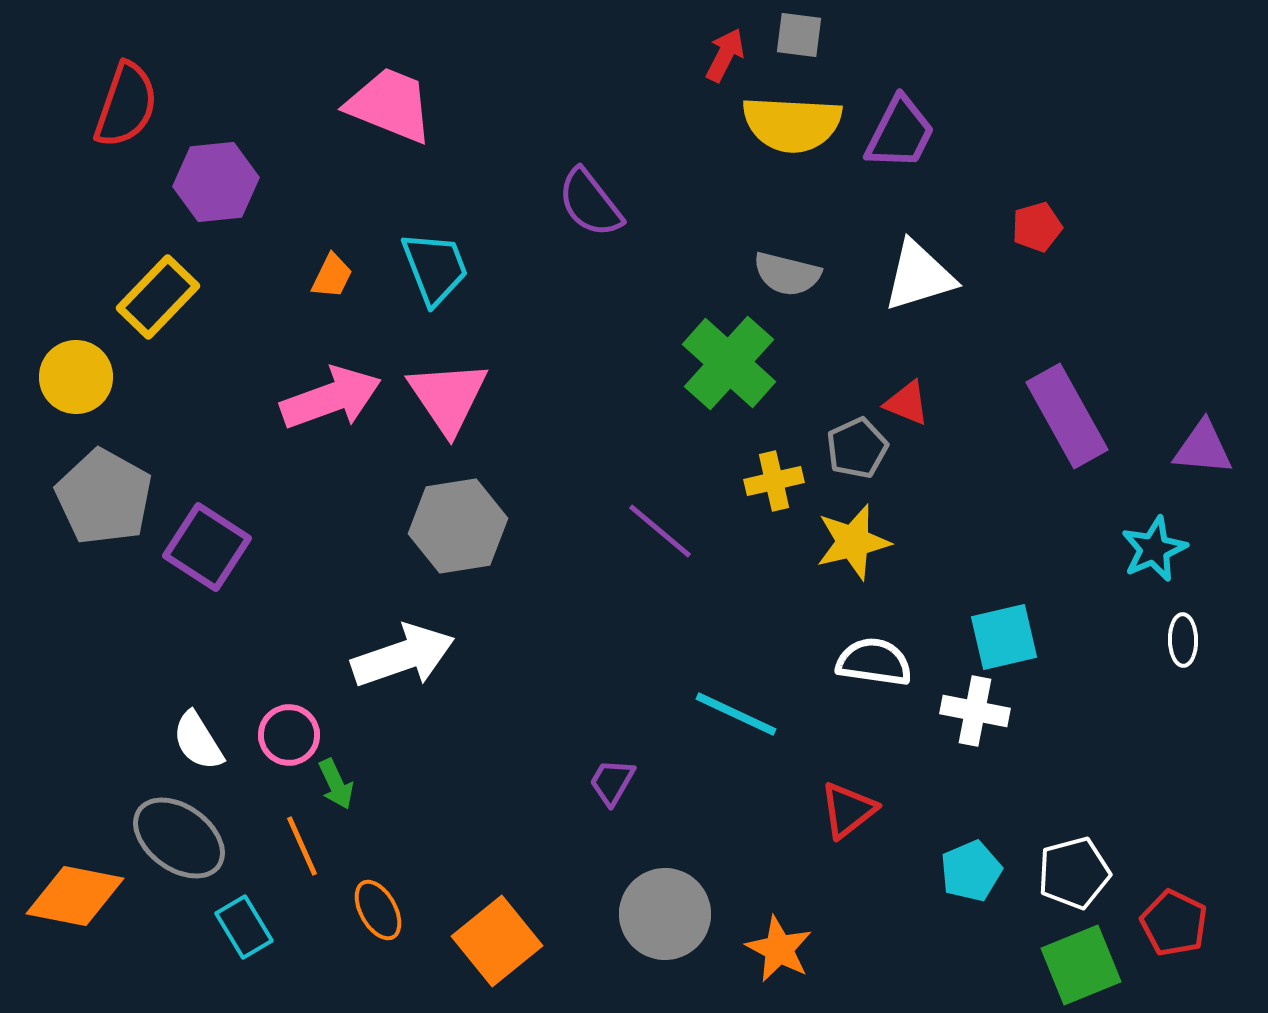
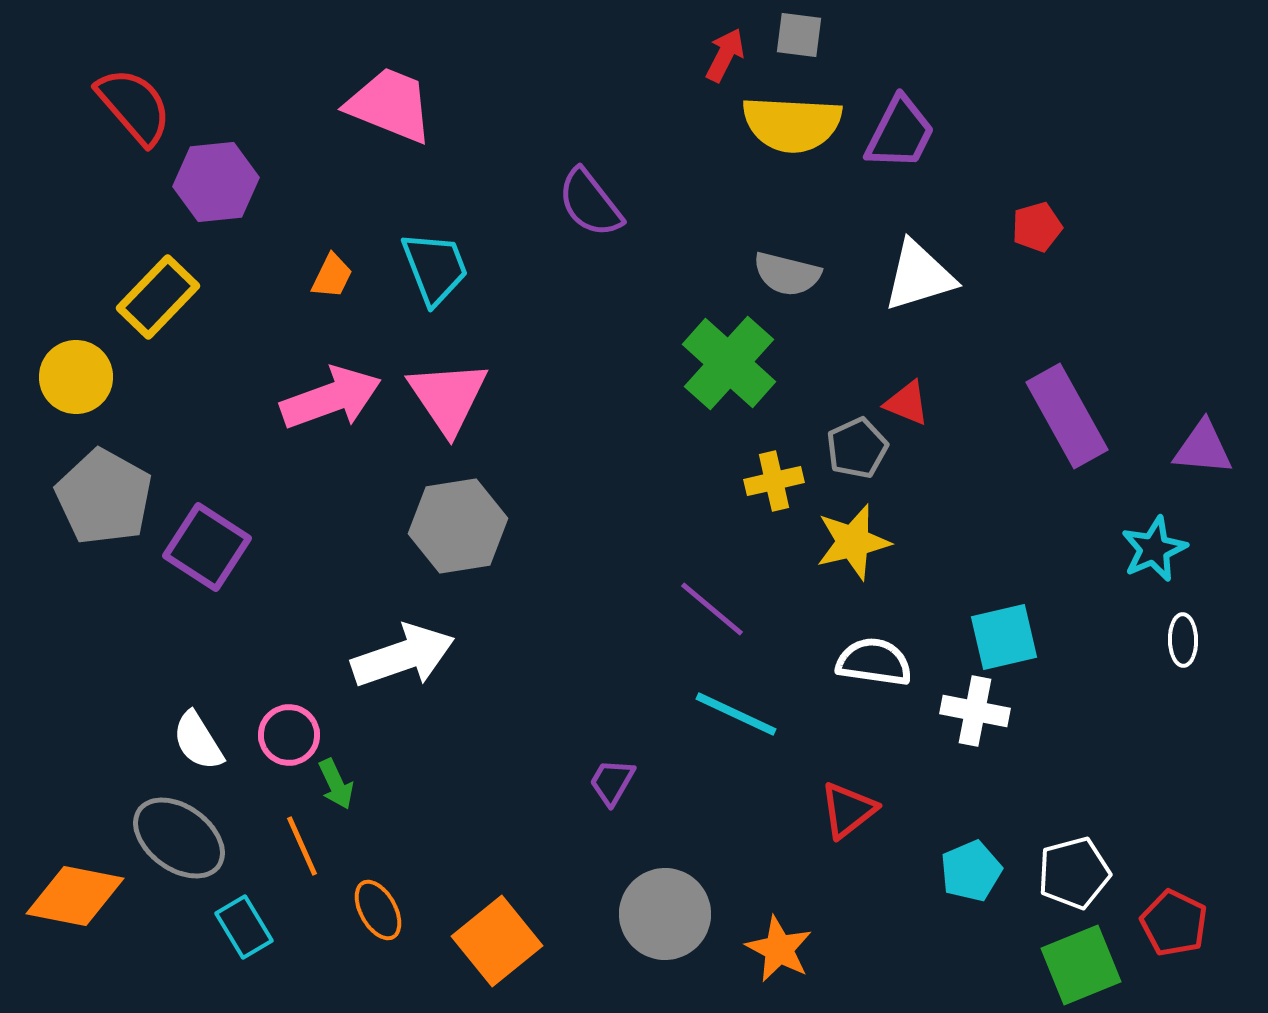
red semicircle at (126, 105): moved 8 px right, 1 px down; rotated 60 degrees counterclockwise
purple line at (660, 531): moved 52 px right, 78 px down
